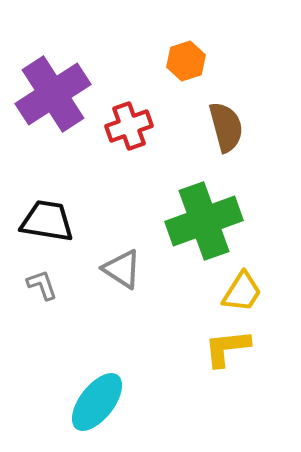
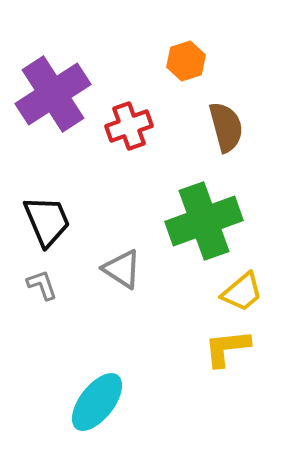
black trapezoid: rotated 58 degrees clockwise
yellow trapezoid: rotated 18 degrees clockwise
